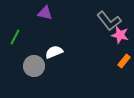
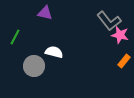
white semicircle: rotated 36 degrees clockwise
